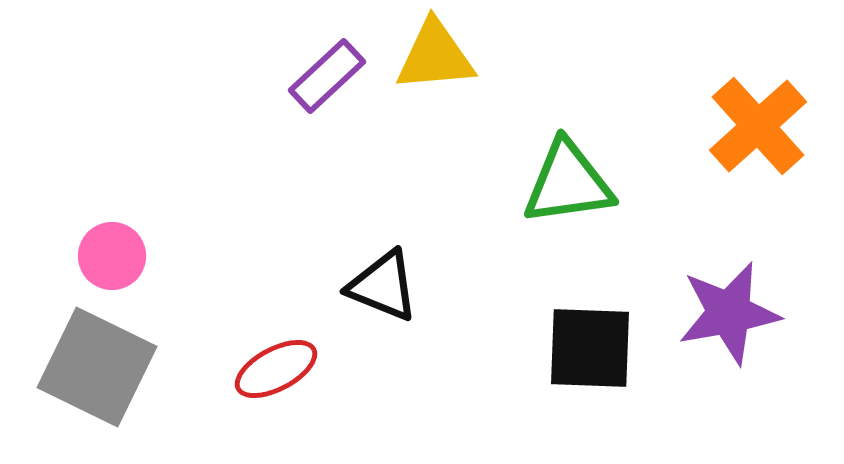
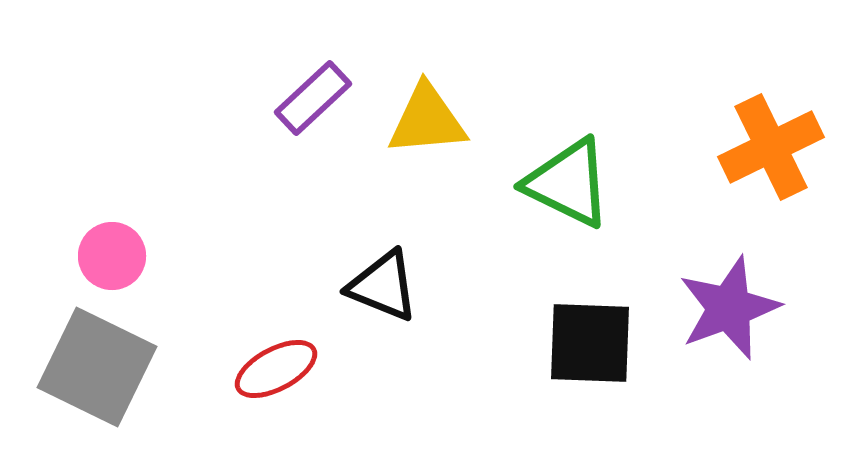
yellow triangle: moved 8 px left, 64 px down
purple rectangle: moved 14 px left, 22 px down
orange cross: moved 13 px right, 21 px down; rotated 16 degrees clockwise
green triangle: rotated 34 degrees clockwise
purple star: moved 5 px up; rotated 10 degrees counterclockwise
black square: moved 5 px up
